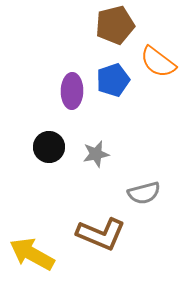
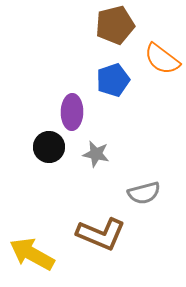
orange semicircle: moved 4 px right, 3 px up
purple ellipse: moved 21 px down
gray star: rotated 24 degrees clockwise
